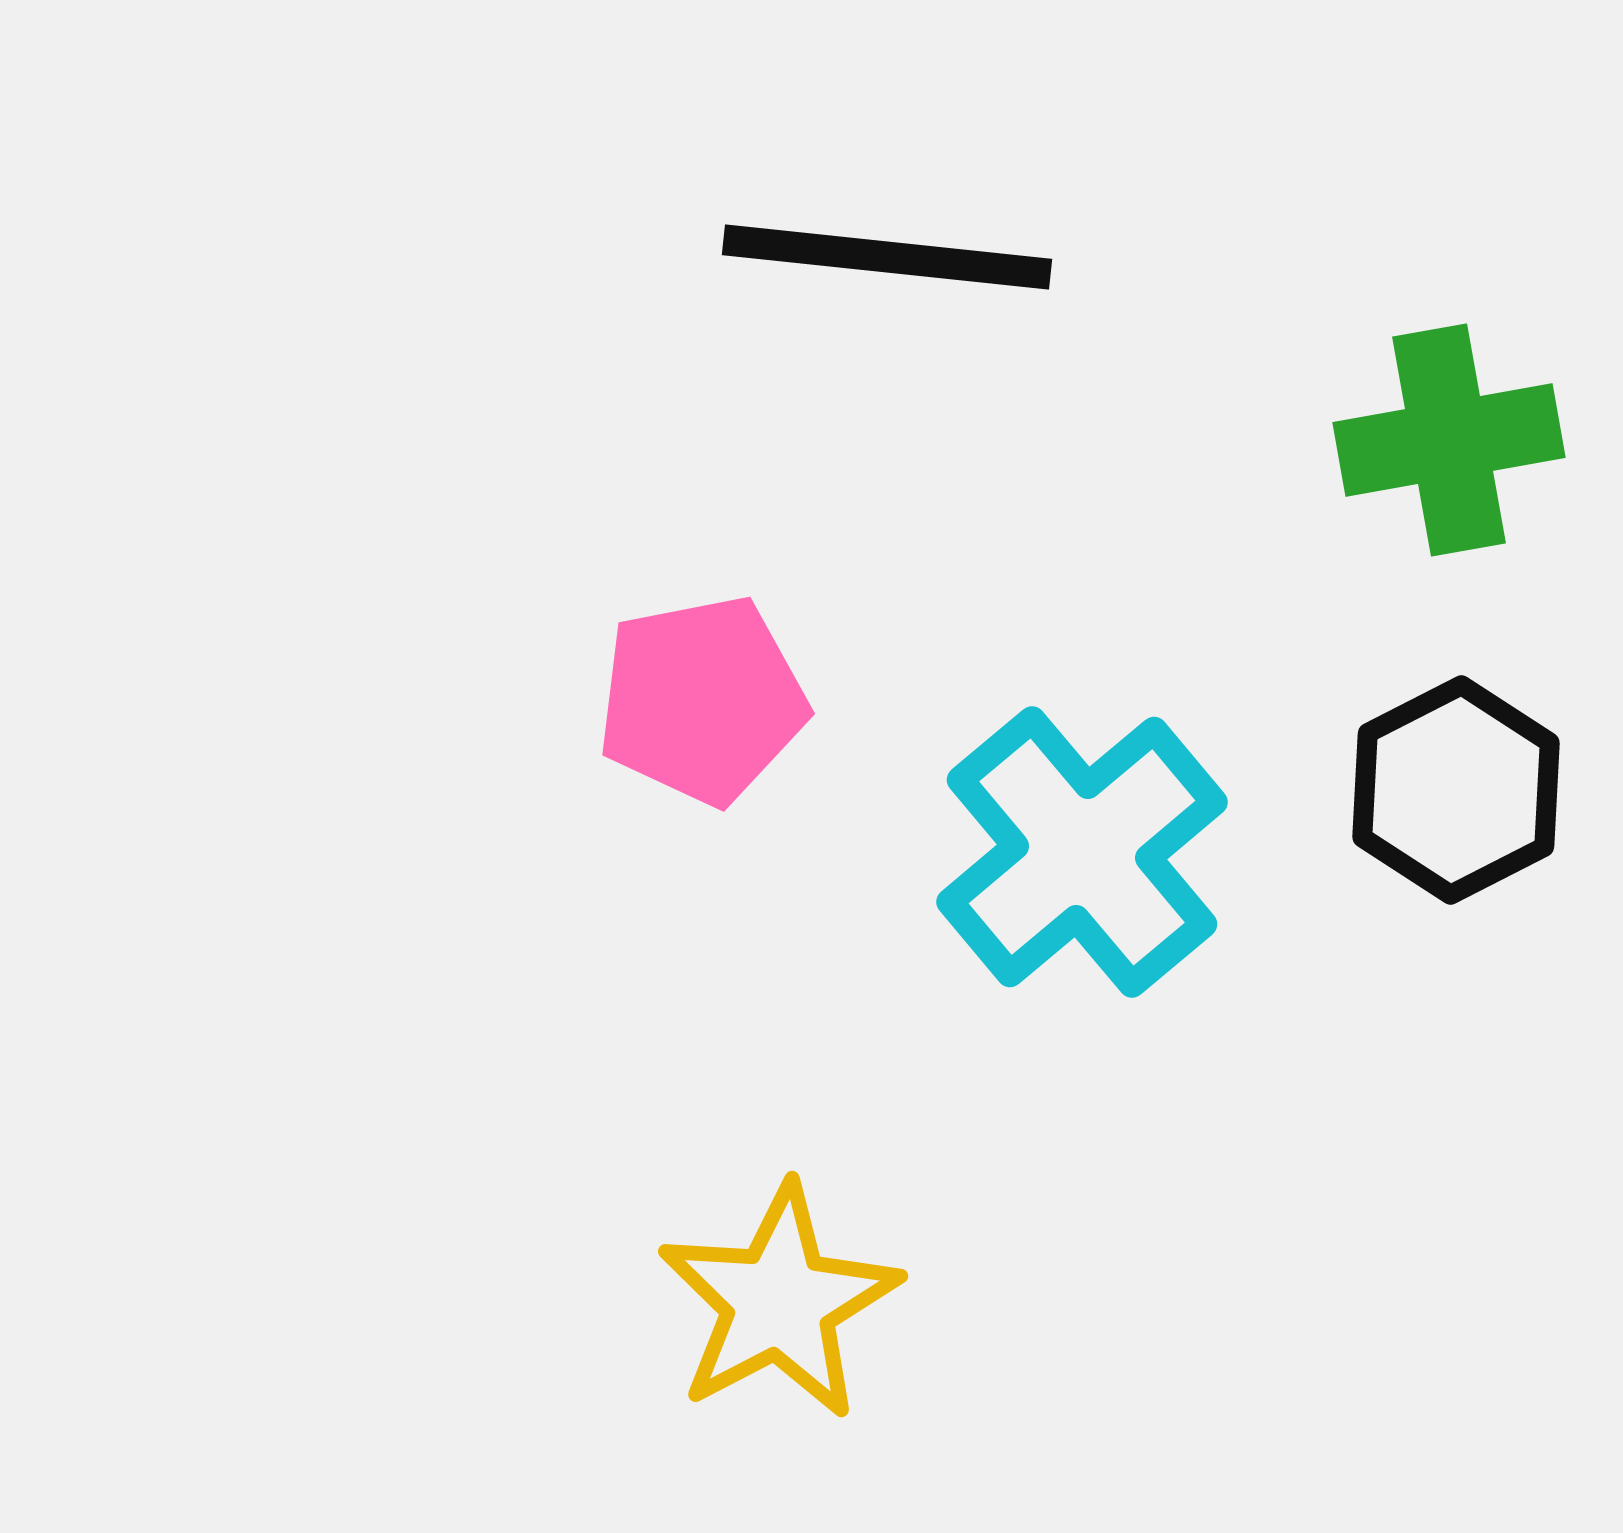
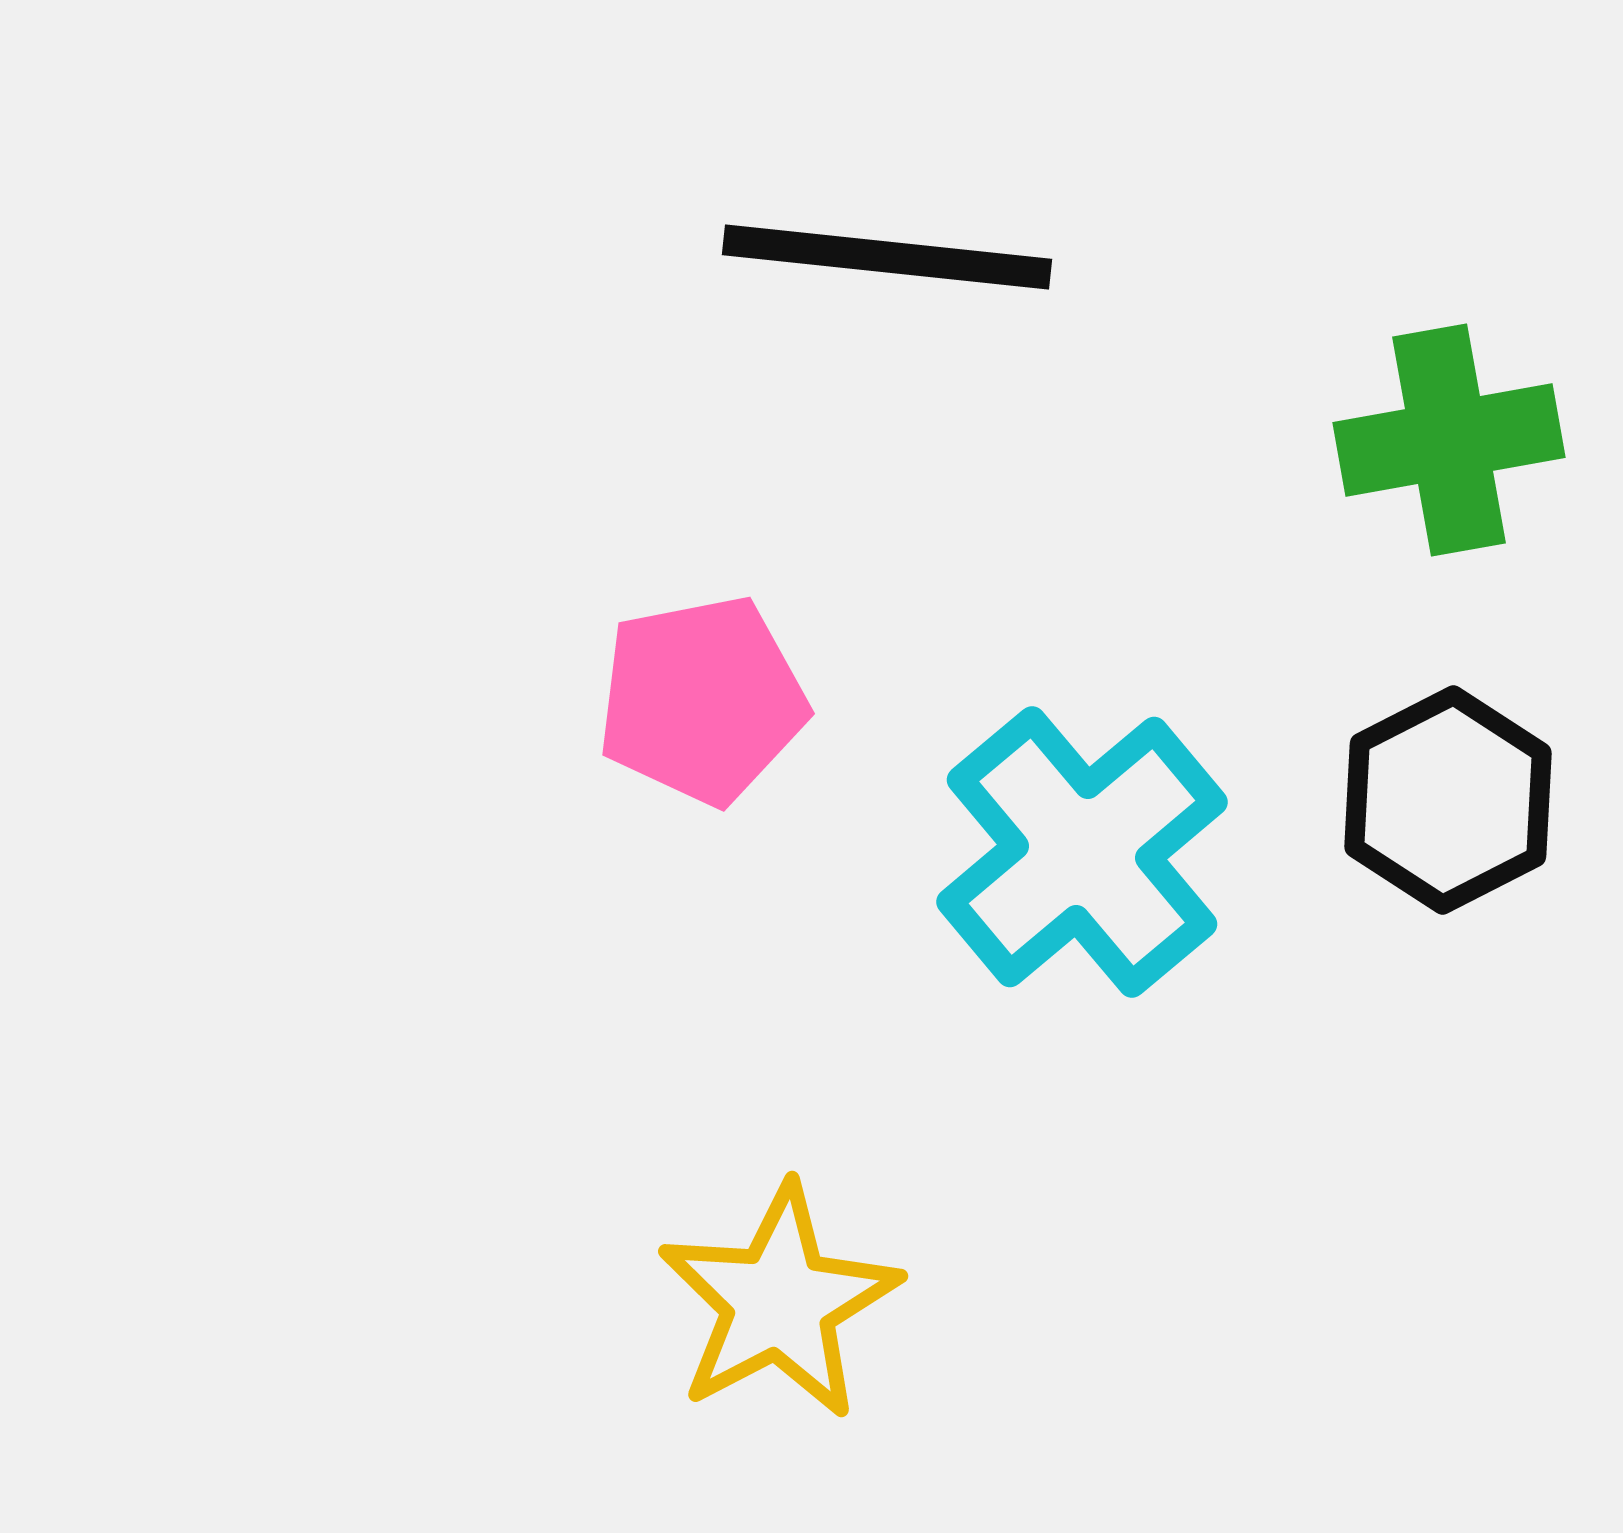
black hexagon: moved 8 px left, 10 px down
